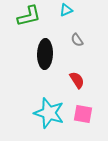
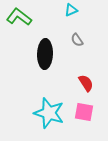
cyan triangle: moved 5 px right
green L-shape: moved 10 px left, 1 px down; rotated 130 degrees counterclockwise
red semicircle: moved 9 px right, 3 px down
pink square: moved 1 px right, 2 px up
